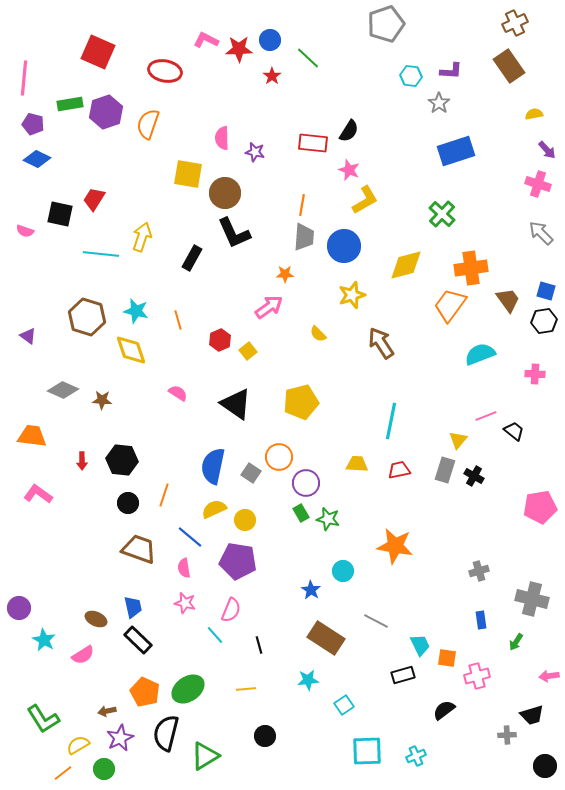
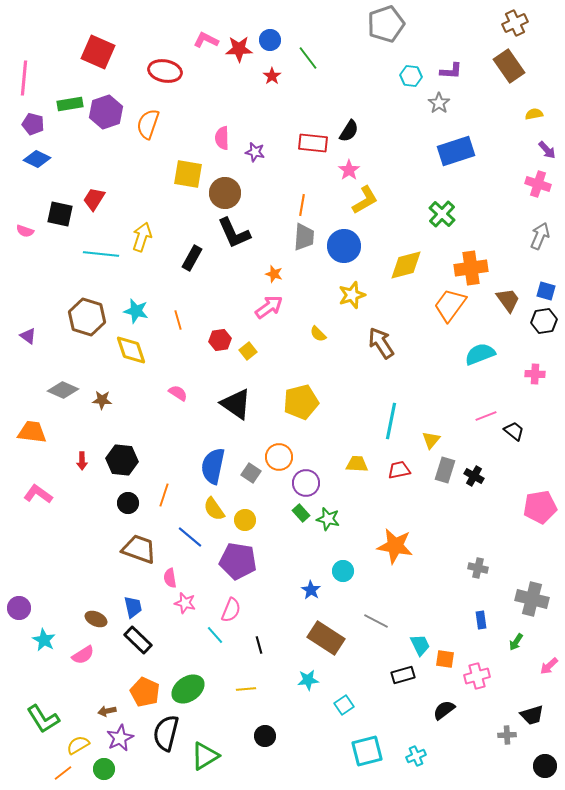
green line at (308, 58): rotated 10 degrees clockwise
pink star at (349, 170): rotated 15 degrees clockwise
gray arrow at (541, 233): moved 1 px left, 3 px down; rotated 68 degrees clockwise
orange star at (285, 274): moved 11 px left; rotated 18 degrees clockwise
red hexagon at (220, 340): rotated 15 degrees clockwise
orange trapezoid at (32, 436): moved 4 px up
yellow triangle at (458, 440): moved 27 px left
yellow semicircle at (214, 509): rotated 100 degrees counterclockwise
green rectangle at (301, 513): rotated 12 degrees counterclockwise
pink semicircle at (184, 568): moved 14 px left, 10 px down
gray cross at (479, 571): moved 1 px left, 3 px up; rotated 30 degrees clockwise
orange square at (447, 658): moved 2 px left, 1 px down
pink arrow at (549, 676): moved 10 px up; rotated 36 degrees counterclockwise
cyan square at (367, 751): rotated 12 degrees counterclockwise
